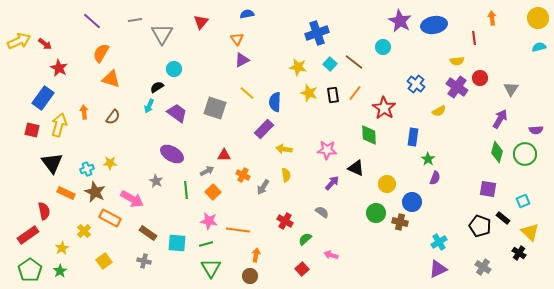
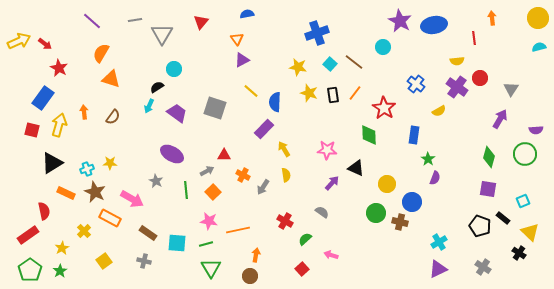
yellow line at (247, 93): moved 4 px right, 2 px up
blue rectangle at (413, 137): moved 1 px right, 2 px up
yellow arrow at (284, 149): rotated 49 degrees clockwise
green diamond at (497, 152): moved 8 px left, 5 px down
black triangle at (52, 163): rotated 35 degrees clockwise
orange line at (238, 230): rotated 20 degrees counterclockwise
